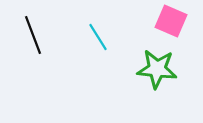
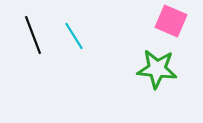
cyan line: moved 24 px left, 1 px up
